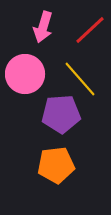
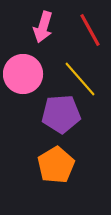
red line: rotated 76 degrees counterclockwise
pink circle: moved 2 px left
orange pentagon: rotated 24 degrees counterclockwise
